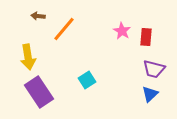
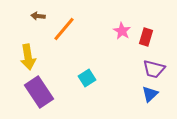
red rectangle: rotated 12 degrees clockwise
cyan square: moved 2 px up
